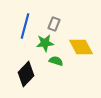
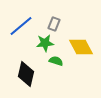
blue line: moved 4 px left; rotated 35 degrees clockwise
black diamond: rotated 30 degrees counterclockwise
